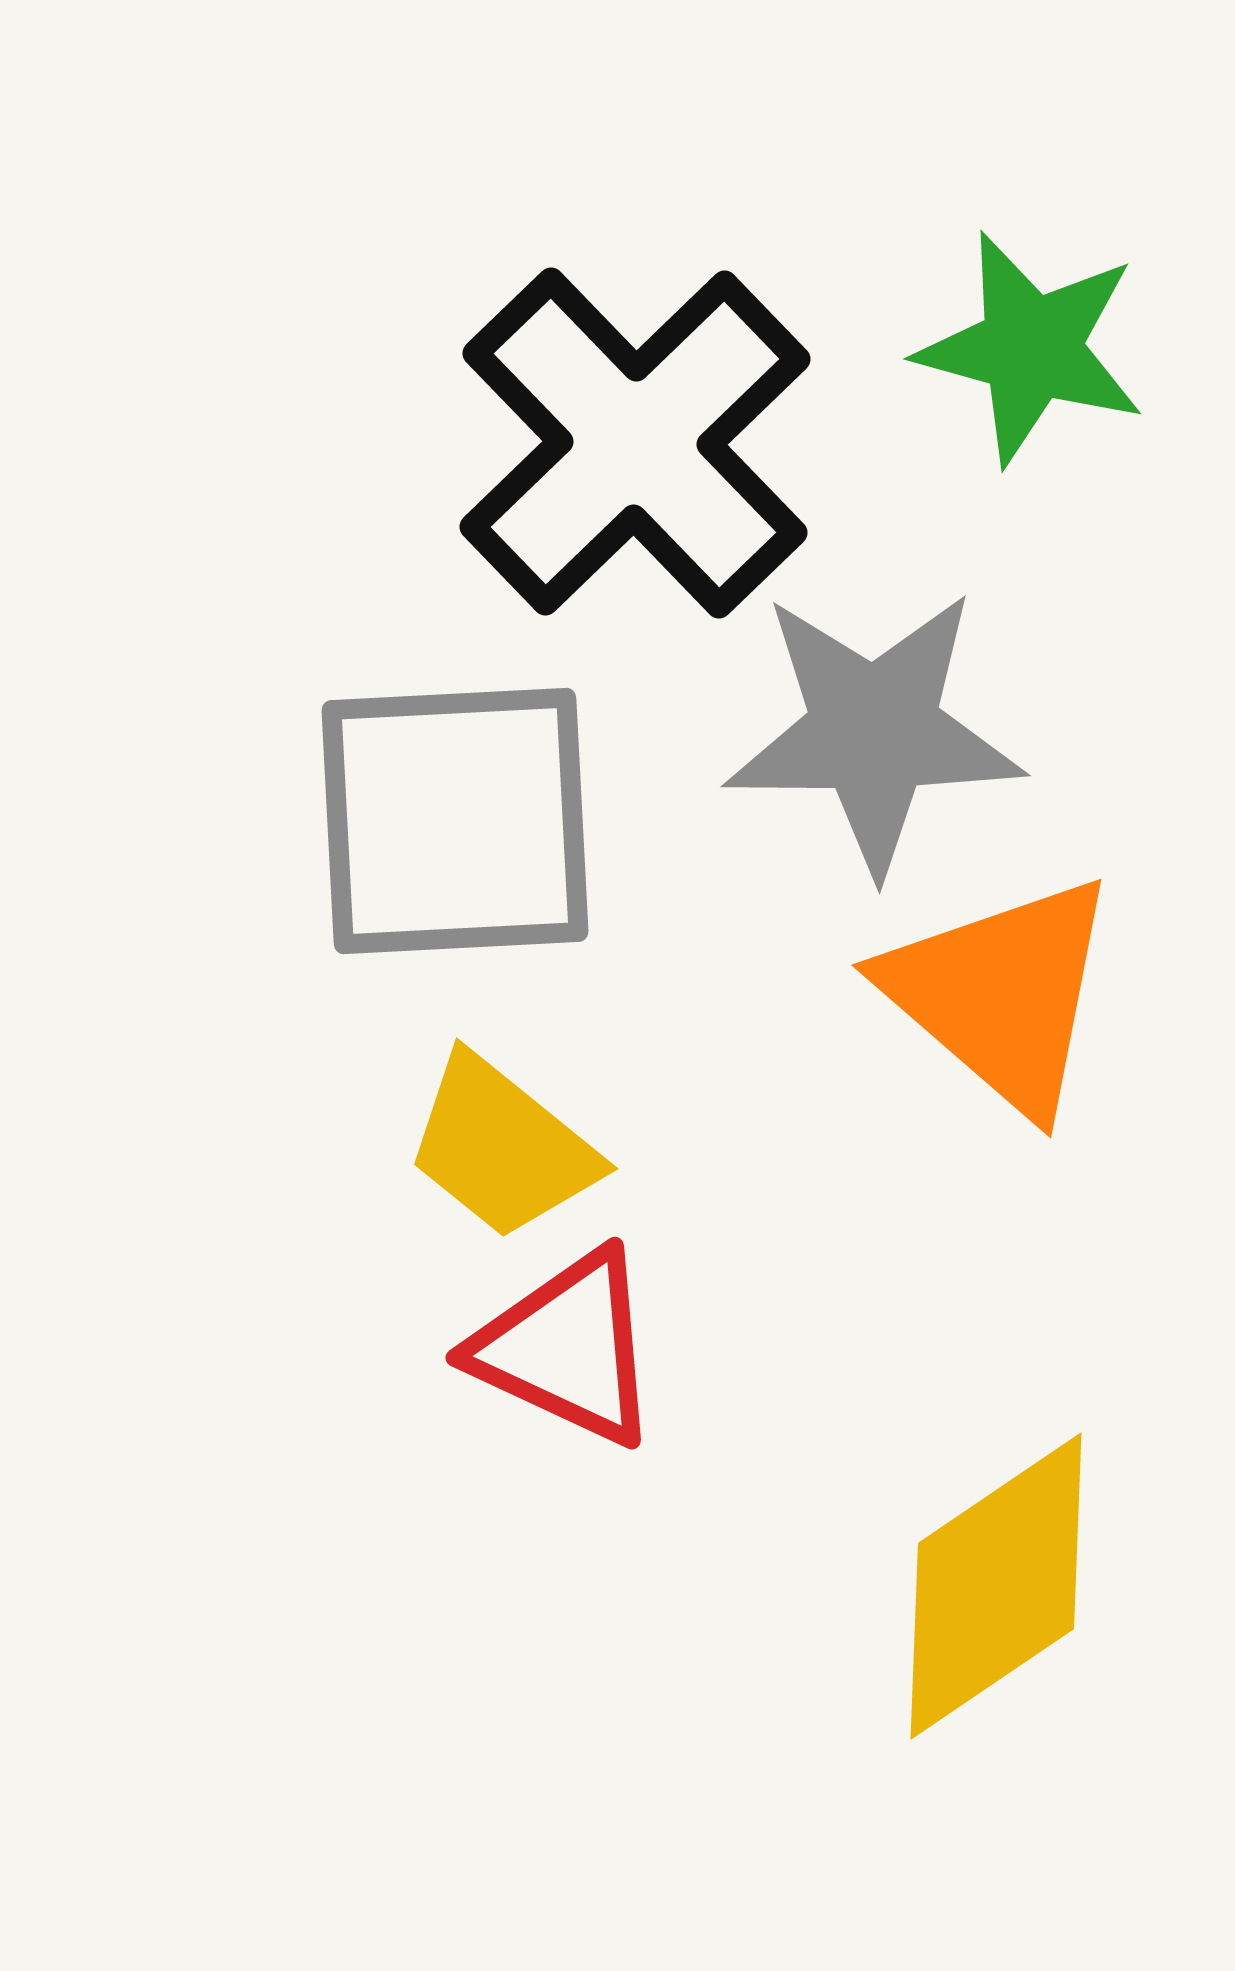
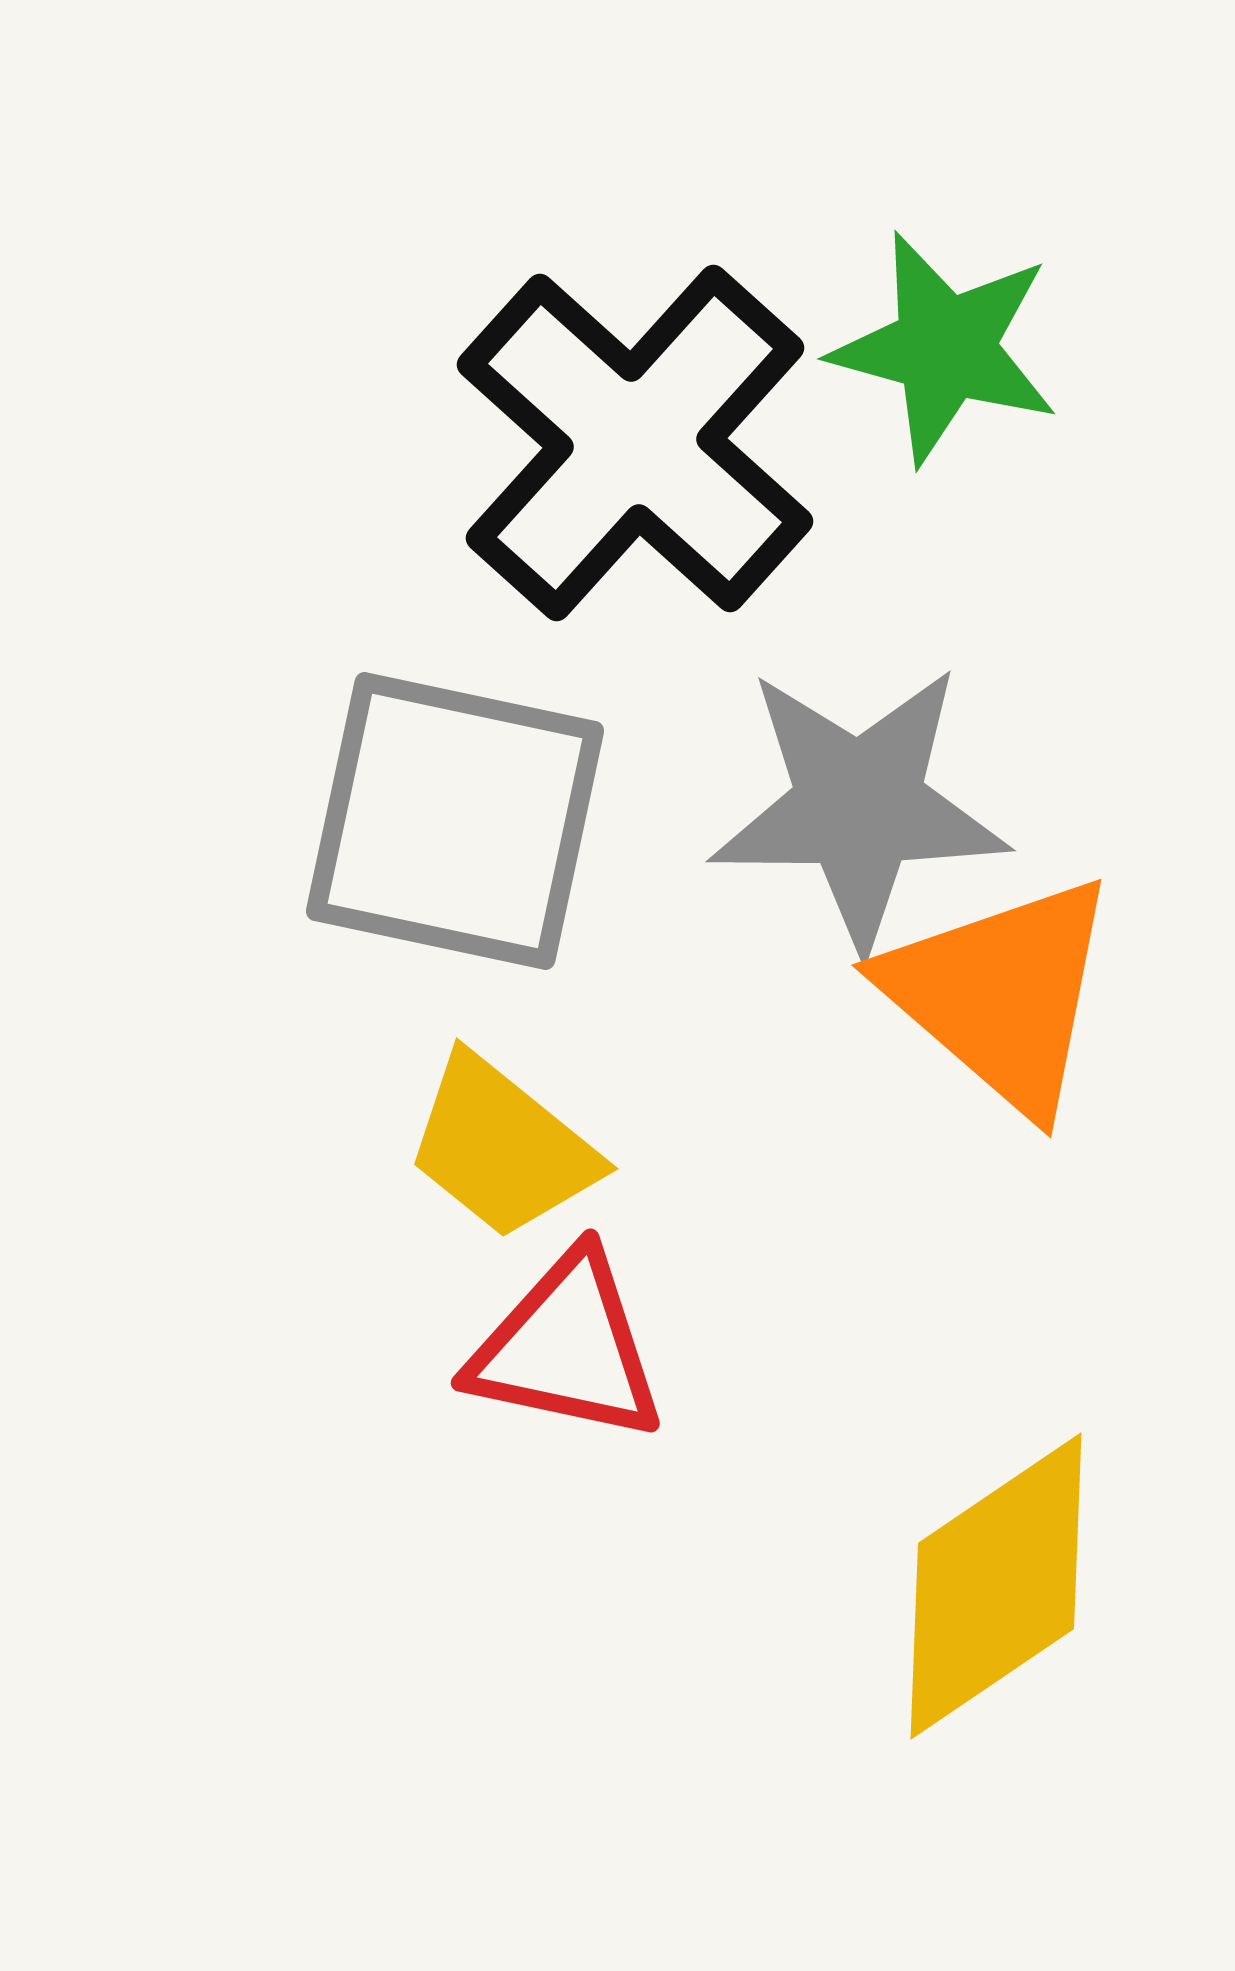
green star: moved 86 px left
black cross: rotated 4 degrees counterclockwise
gray star: moved 15 px left, 75 px down
gray square: rotated 15 degrees clockwise
red triangle: rotated 13 degrees counterclockwise
